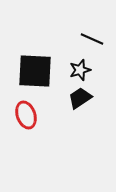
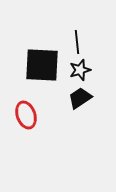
black line: moved 15 px left, 3 px down; rotated 60 degrees clockwise
black square: moved 7 px right, 6 px up
